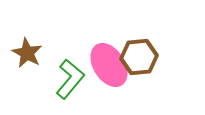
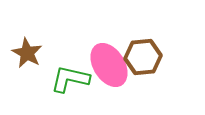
brown hexagon: moved 4 px right
green L-shape: rotated 117 degrees counterclockwise
